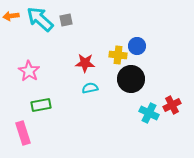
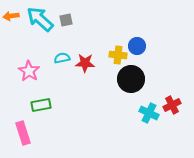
cyan semicircle: moved 28 px left, 30 px up
